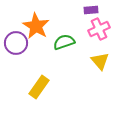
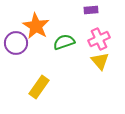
pink cross: moved 10 px down
